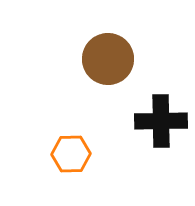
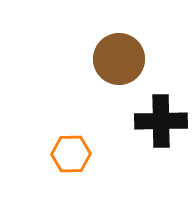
brown circle: moved 11 px right
